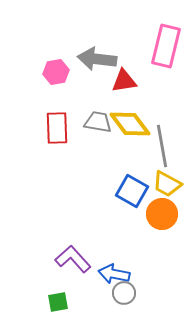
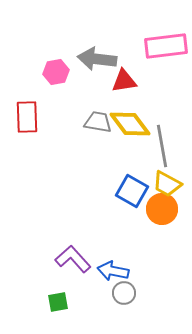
pink rectangle: rotated 69 degrees clockwise
red rectangle: moved 30 px left, 11 px up
orange circle: moved 5 px up
blue arrow: moved 1 px left, 3 px up
